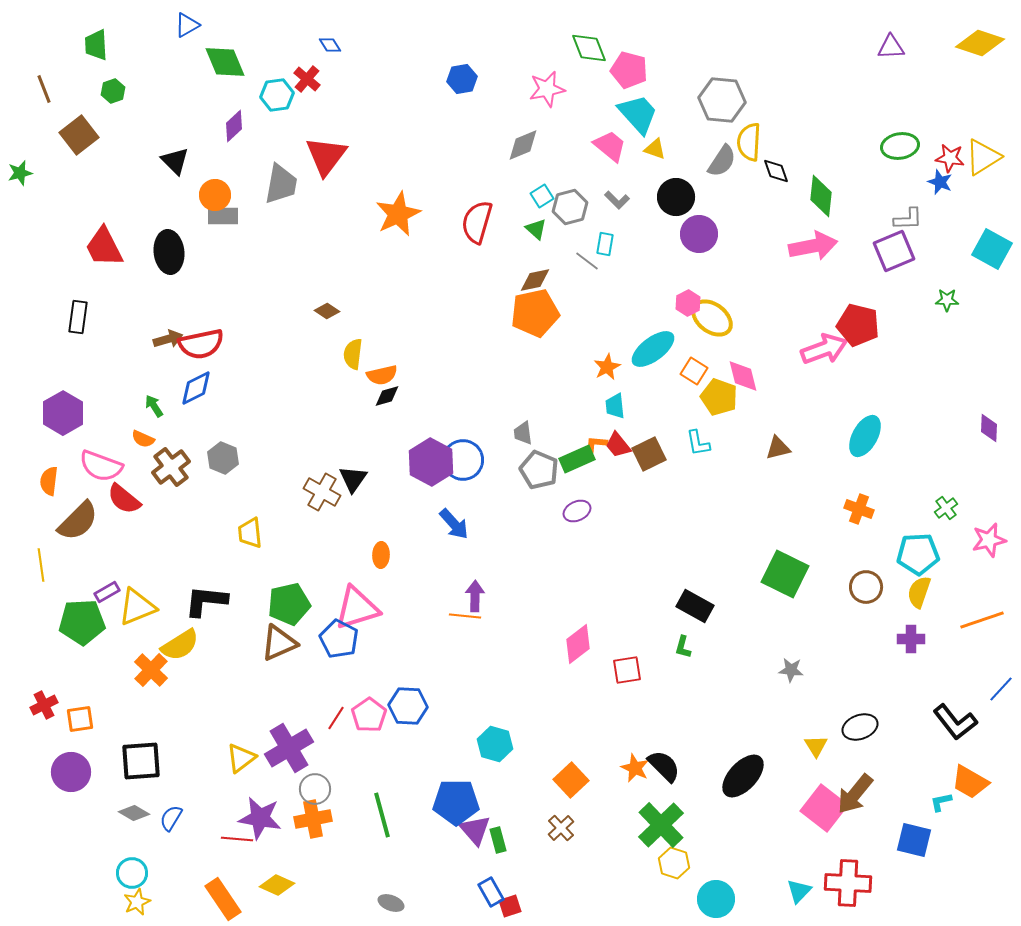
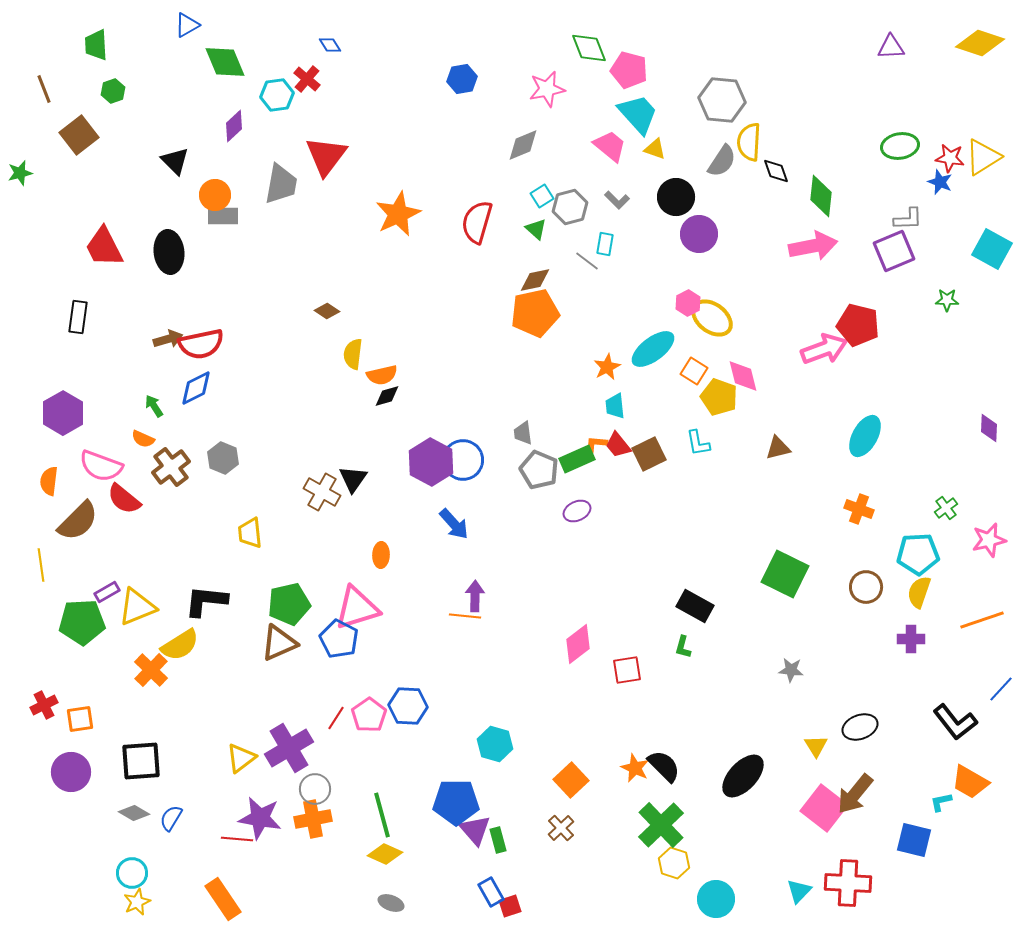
yellow diamond at (277, 885): moved 108 px right, 31 px up
